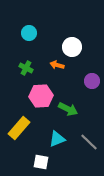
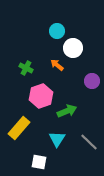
cyan circle: moved 28 px right, 2 px up
white circle: moved 1 px right, 1 px down
orange arrow: rotated 24 degrees clockwise
pink hexagon: rotated 15 degrees counterclockwise
green arrow: moved 1 px left, 2 px down; rotated 48 degrees counterclockwise
cyan triangle: rotated 36 degrees counterclockwise
white square: moved 2 px left
